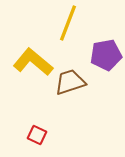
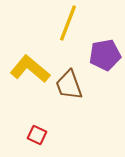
purple pentagon: moved 1 px left
yellow L-shape: moved 3 px left, 7 px down
brown trapezoid: moved 1 px left, 3 px down; rotated 92 degrees counterclockwise
